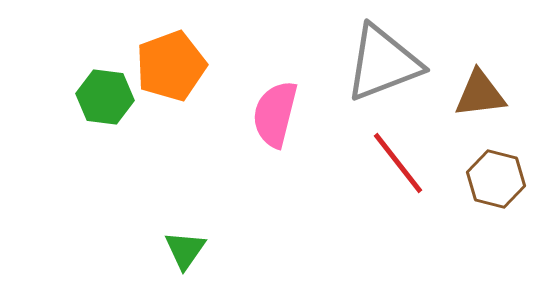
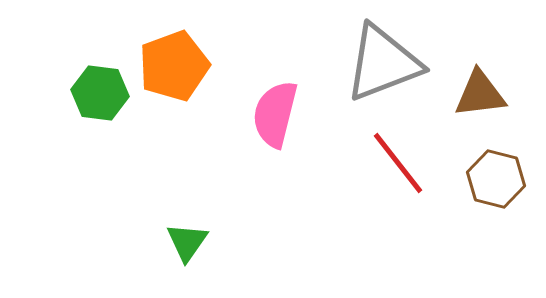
orange pentagon: moved 3 px right
green hexagon: moved 5 px left, 4 px up
green triangle: moved 2 px right, 8 px up
